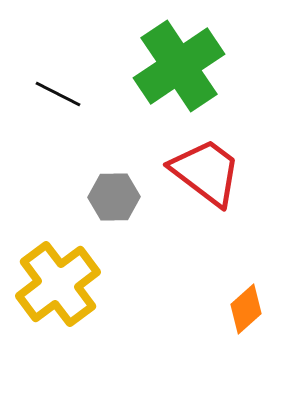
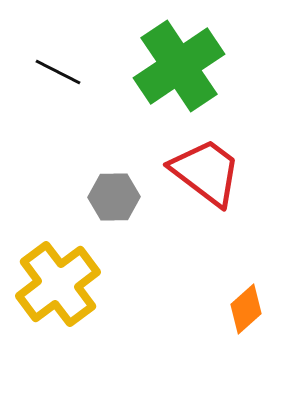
black line: moved 22 px up
